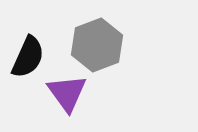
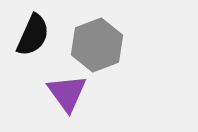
black semicircle: moved 5 px right, 22 px up
